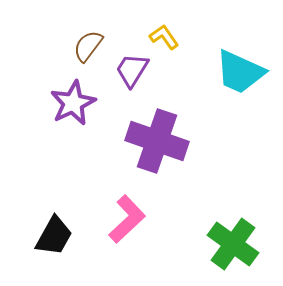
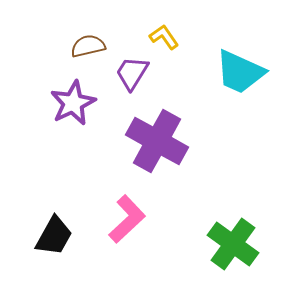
brown semicircle: rotated 40 degrees clockwise
purple trapezoid: moved 3 px down
purple cross: rotated 10 degrees clockwise
